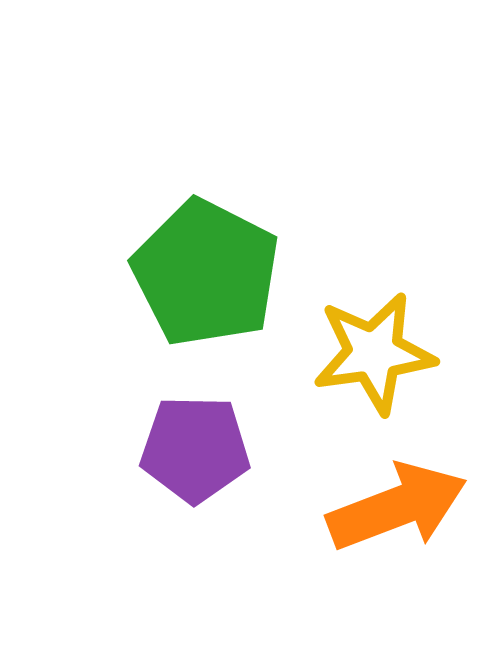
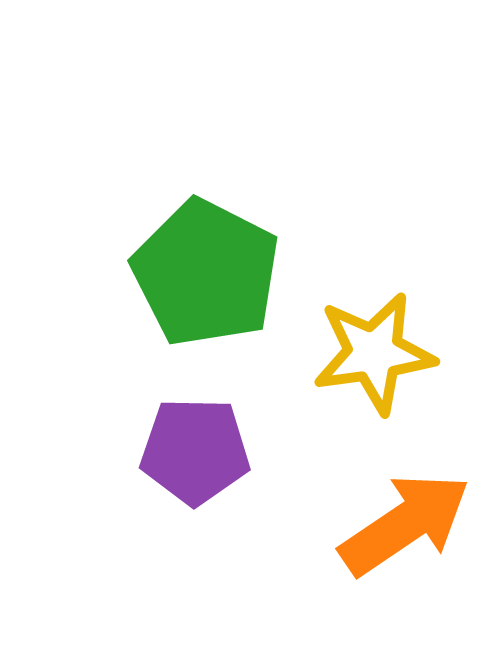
purple pentagon: moved 2 px down
orange arrow: moved 8 px right, 17 px down; rotated 13 degrees counterclockwise
